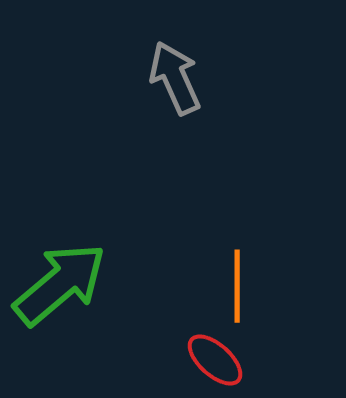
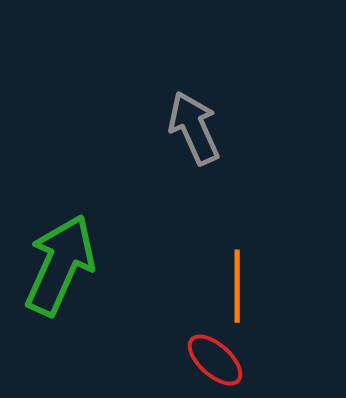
gray arrow: moved 19 px right, 50 px down
green arrow: moved 19 px up; rotated 26 degrees counterclockwise
